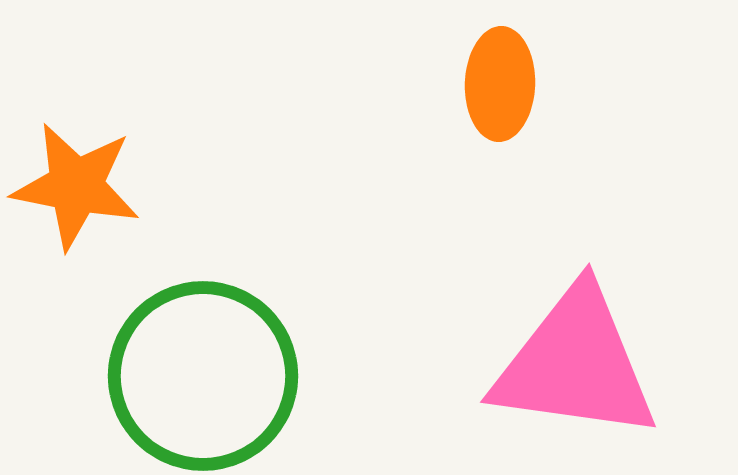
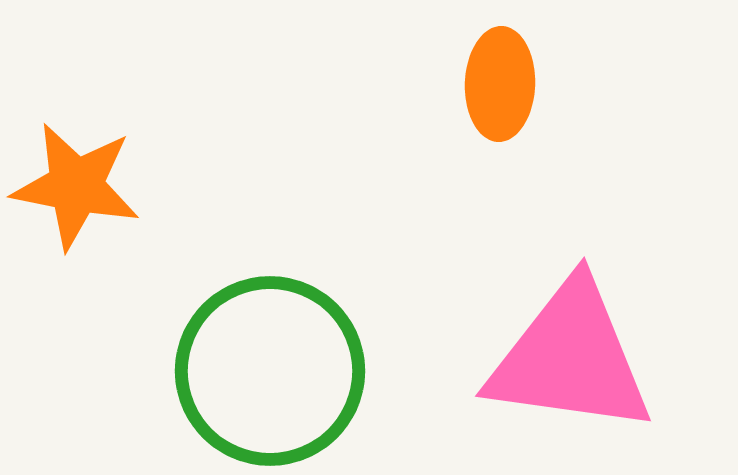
pink triangle: moved 5 px left, 6 px up
green circle: moved 67 px right, 5 px up
